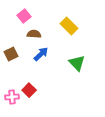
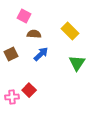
pink square: rotated 24 degrees counterclockwise
yellow rectangle: moved 1 px right, 5 px down
green triangle: rotated 18 degrees clockwise
